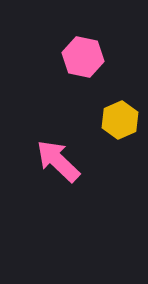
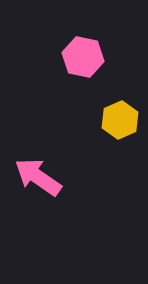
pink arrow: moved 20 px left, 16 px down; rotated 9 degrees counterclockwise
